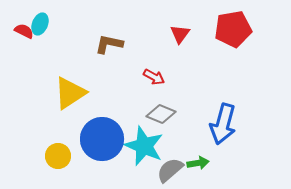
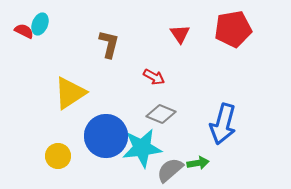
red triangle: rotated 10 degrees counterclockwise
brown L-shape: rotated 92 degrees clockwise
blue circle: moved 4 px right, 3 px up
cyan star: moved 2 px left, 2 px down; rotated 30 degrees counterclockwise
